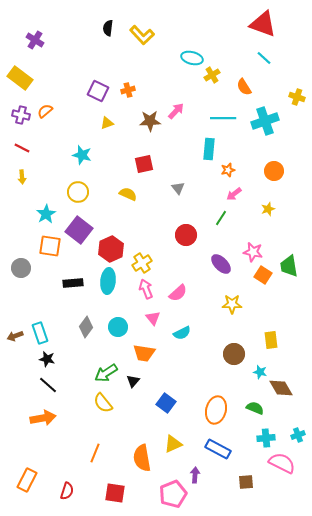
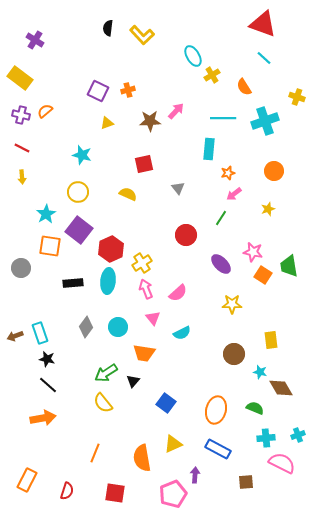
cyan ellipse at (192, 58): moved 1 px right, 2 px up; rotated 45 degrees clockwise
orange star at (228, 170): moved 3 px down
